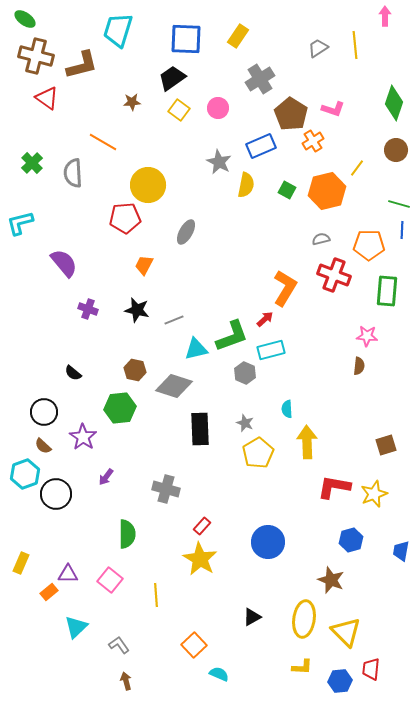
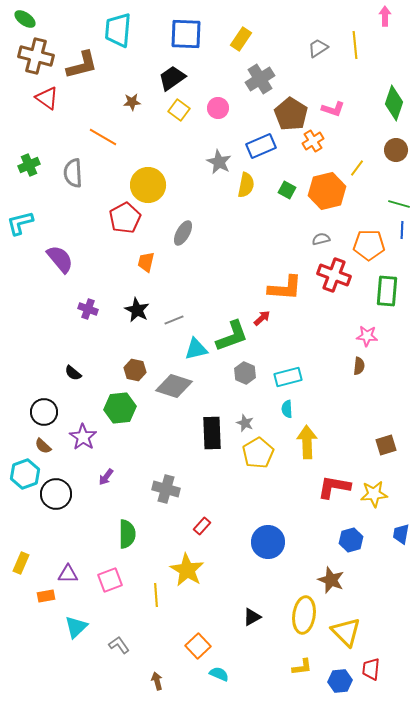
cyan trapezoid at (118, 30): rotated 12 degrees counterclockwise
yellow rectangle at (238, 36): moved 3 px right, 3 px down
blue square at (186, 39): moved 5 px up
orange line at (103, 142): moved 5 px up
green cross at (32, 163): moved 3 px left, 2 px down; rotated 20 degrees clockwise
red pentagon at (125, 218): rotated 24 degrees counterclockwise
gray ellipse at (186, 232): moved 3 px left, 1 px down
purple semicircle at (64, 263): moved 4 px left, 4 px up
orange trapezoid at (144, 265): moved 2 px right, 3 px up; rotated 15 degrees counterclockwise
orange L-shape at (285, 288): rotated 63 degrees clockwise
black star at (137, 310): rotated 15 degrees clockwise
red arrow at (265, 319): moved 3 px left, 1 px up
cyan rectangle at (271, 350): moved 17 px right, 27 px down
black rectangle at (200, 429): moved 12 px right, 4 px down
yellow star at (374, 494): rotated 16 degrees clockwise
blue trapezoid at (401, 551): moved 17 px up
yellow star at (200, 559): moved 13 px left, 11 px down
pink square at (110, 580): rotated 30 degrees clockwise
orange rectangle at (49, 592): moved 3 px left, 4 px down; rotated 30 degrees clockwise
yellow ellipse at (304, 619): moved 4 px up
orange square at (194, 645): moved 4 px right, 1 px down
yellow L-shape at (302, 667): rotated 10 degrees counterclockwise
brown arrow at (126, 681): moved 31 px right
